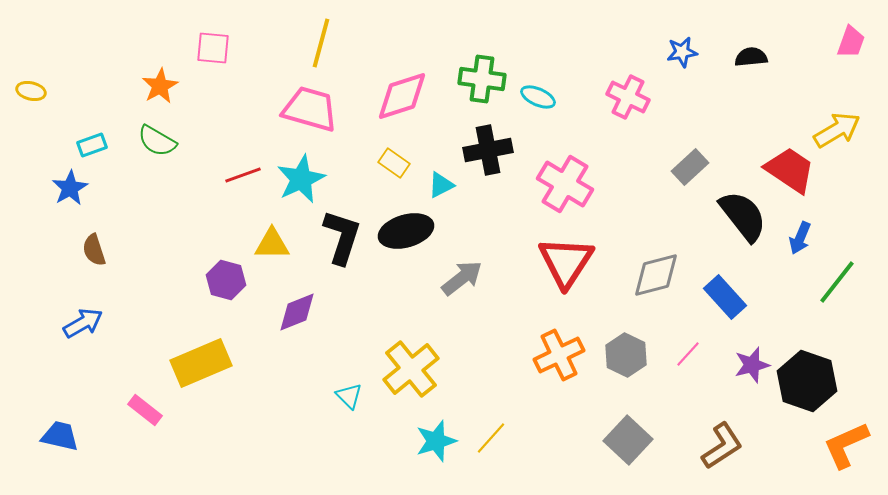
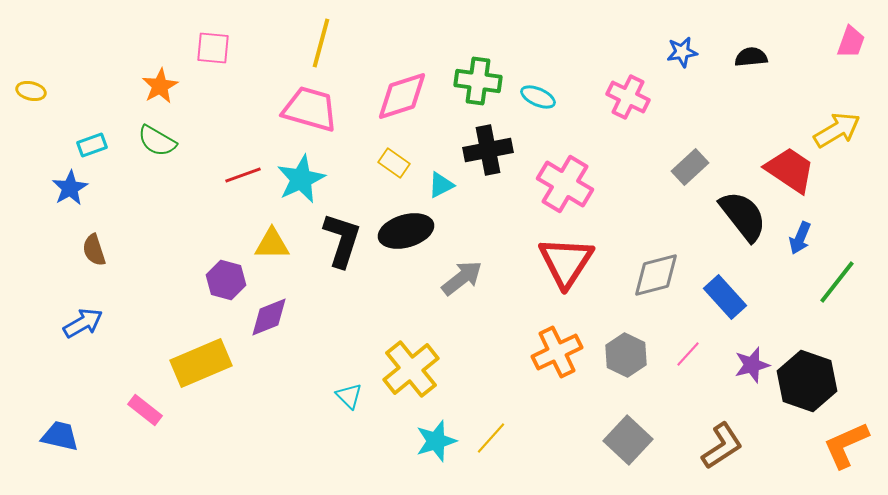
green cross at (482, 79): moved 4 px left, 2 px down
black L-shape at (342, 237): moved 3 px down
purple diamond at (297, 312): moved 28 px left, 5 px down
orange cross at (559, 355): moved 2 px left, 3 px up
